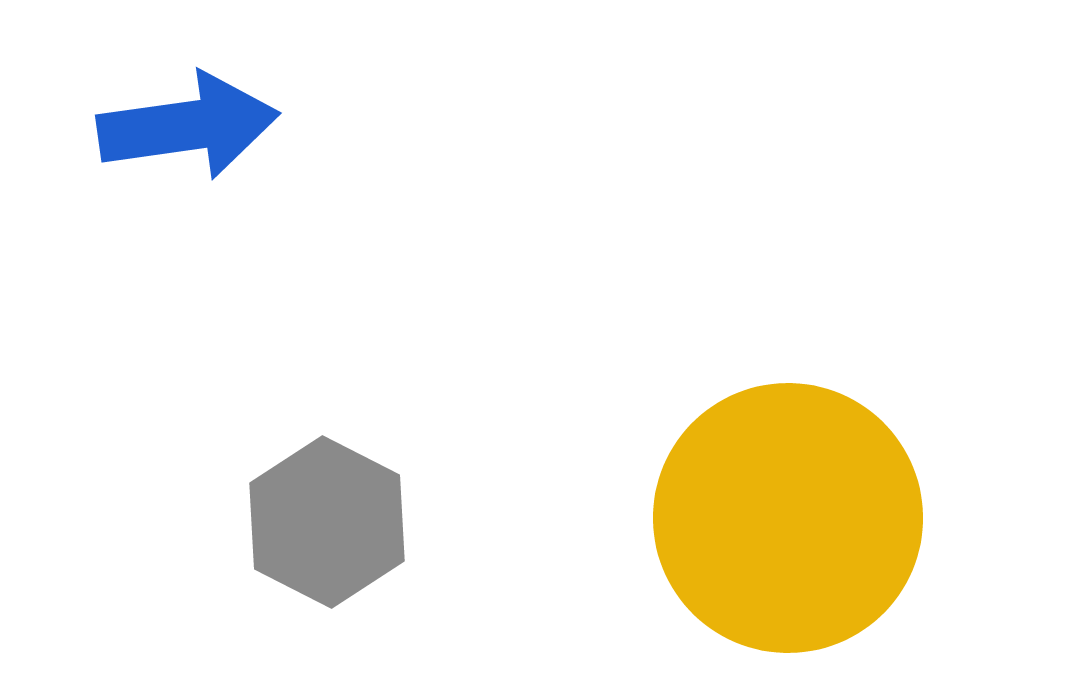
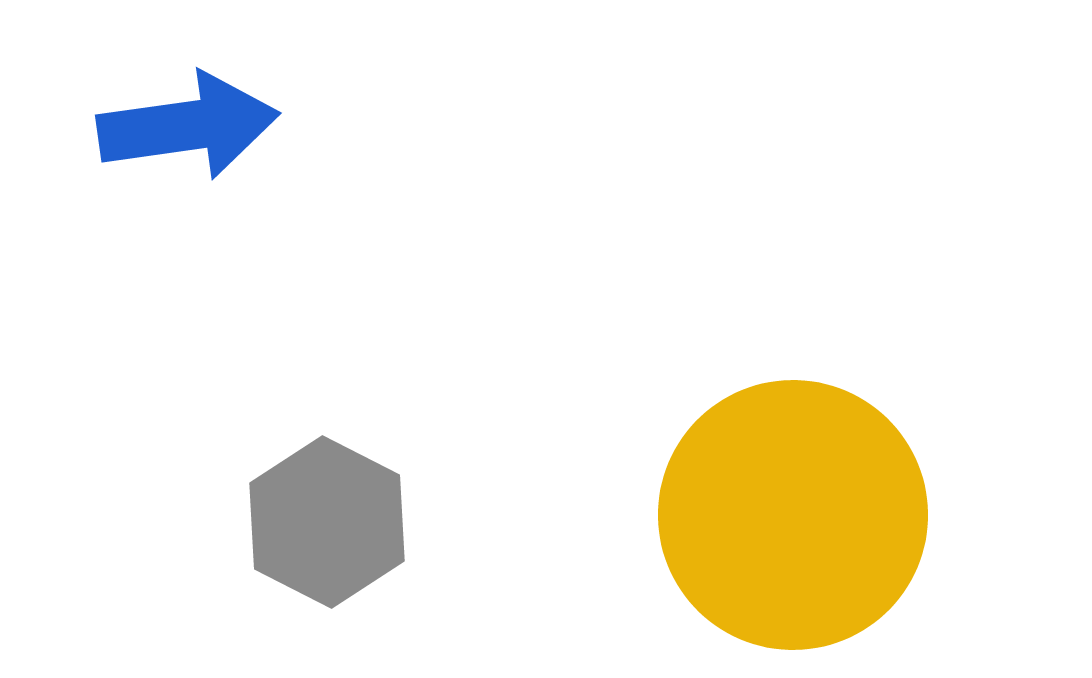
yellow circle: moved 5 px right, 3 px up
